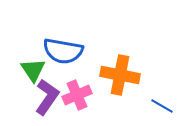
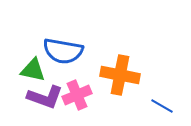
green triangle: rotated 44 degrees counterclockwise
purple L-shape: moved 2 px left; rotated 75 degrees clockwise
